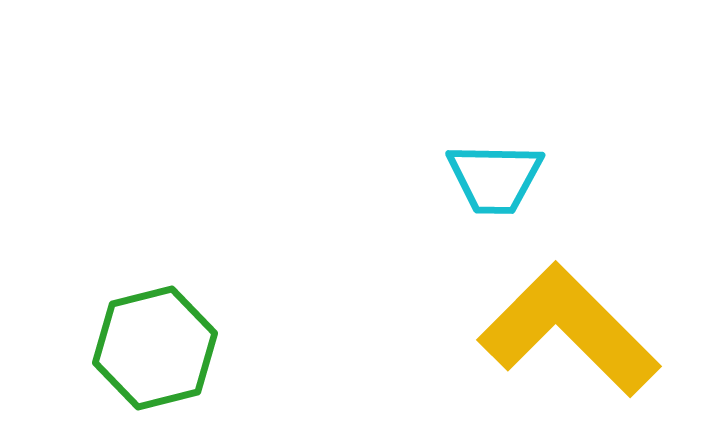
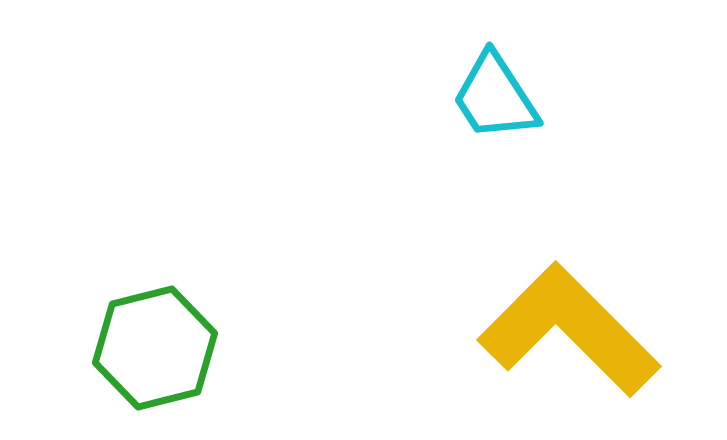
cyan trapezoid: moved 81 px up; rotated 56 degrees clockwise
